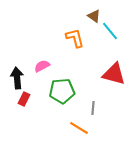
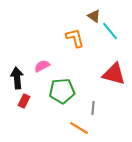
red rectangle: moved 2 px down
